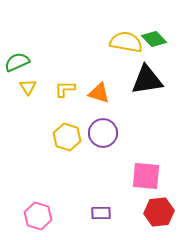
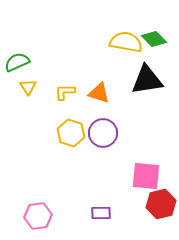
yellow L-shape: moved 3 px down
yellow hexagon: moved 4 px right, 4 px up
red hexagon: moved 2 px right, 8 px up; rotated 8 degrees counterclockwise
pink hexagon: rotated 24 degrees counterclockwise
